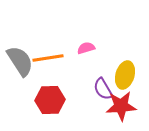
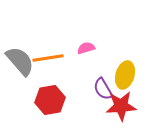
gray semicircle: rotated 8 degrees counterclockwise
red hexagon: rotated 8 degrees counterclockwise
